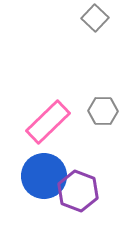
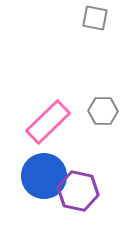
gray square: rotated 32 degrees counterclockwise
purple hexagon: rotated 9 degrees counterclockwise
